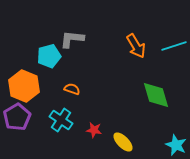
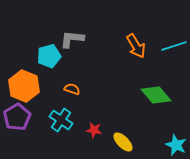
green diamond: rotated 24 degrees counterclockwise
